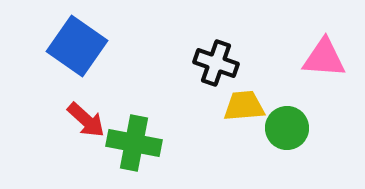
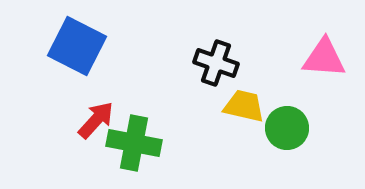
blue square: rotated 8 degrees counterclockwise
yellow trapezoid: rotated 18 degrees clockwise
red arrow: moved 10 px right; rotated 90 degrees counterclockwise
